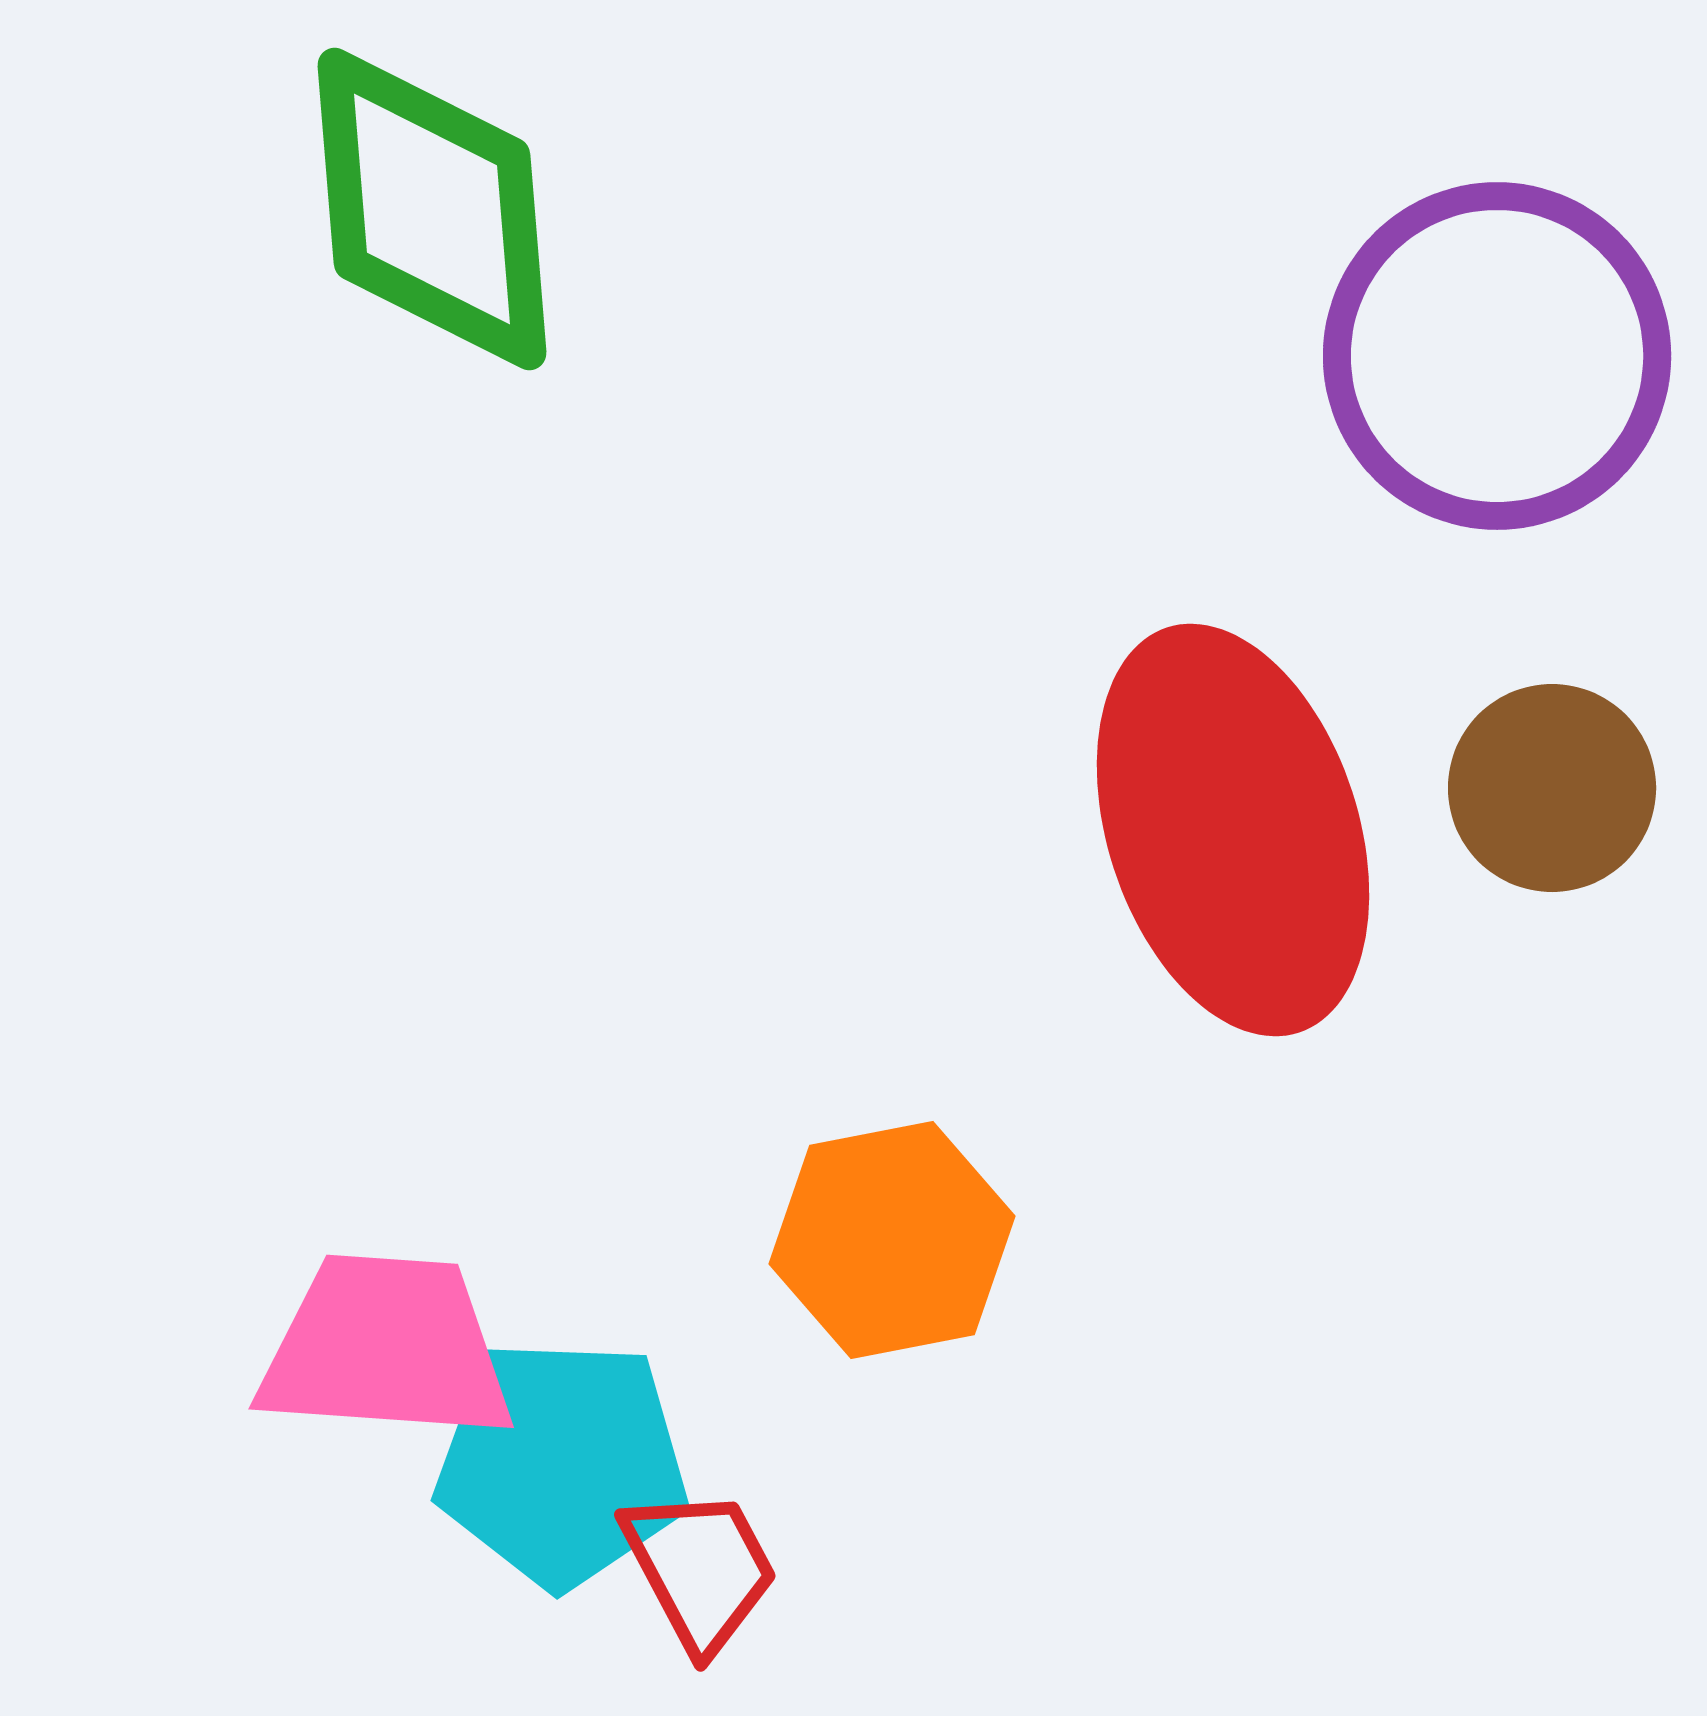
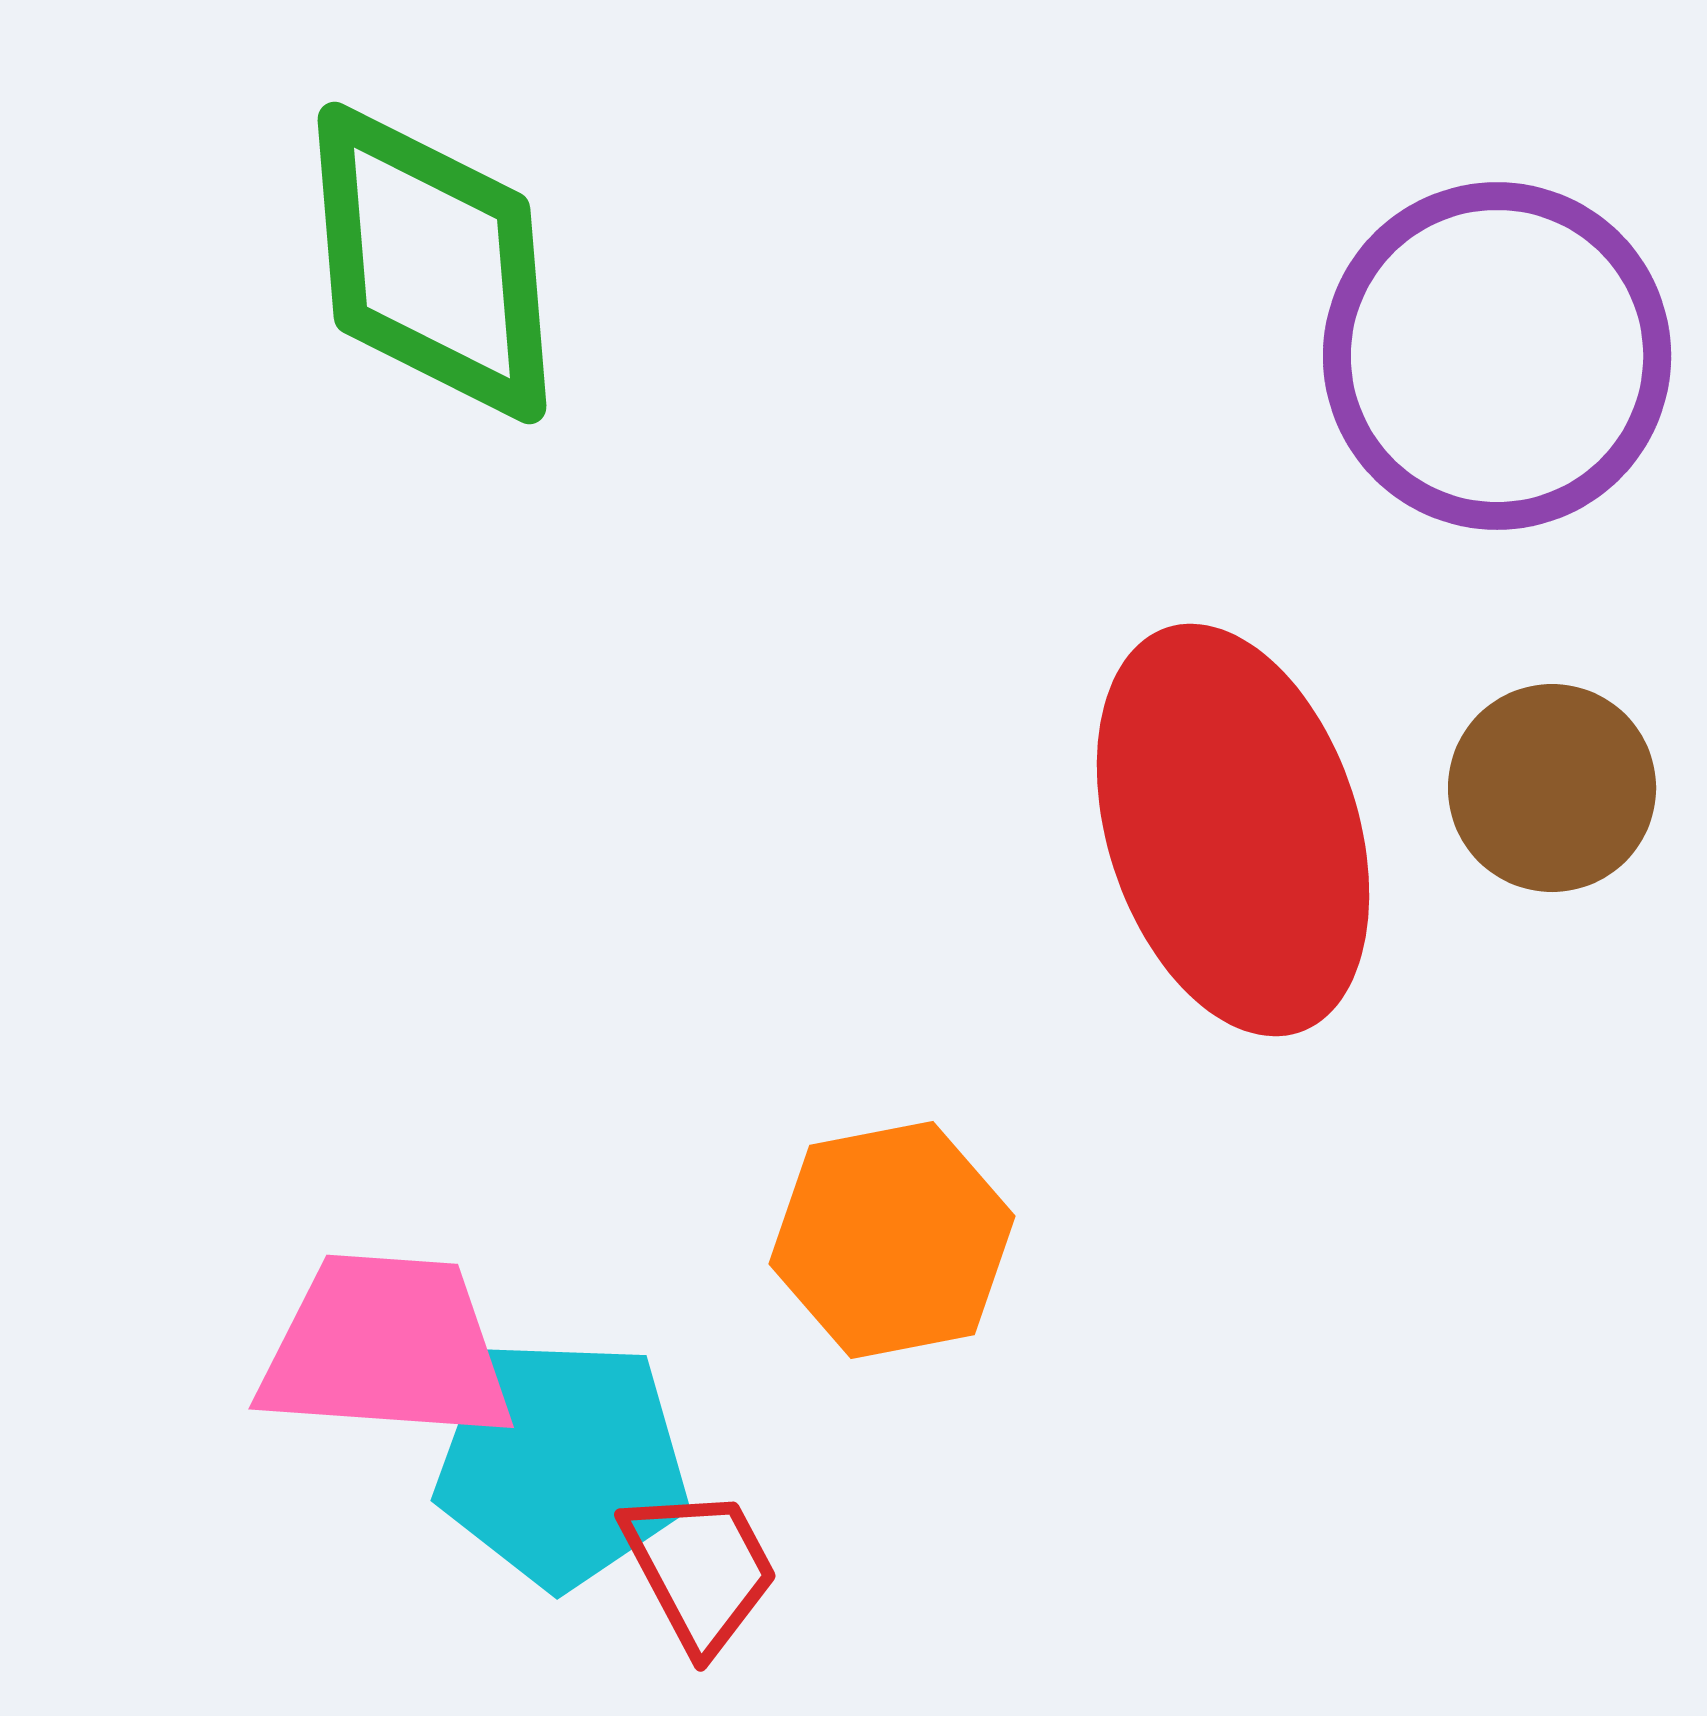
green diamond: moved 54 px down
